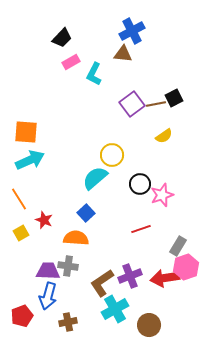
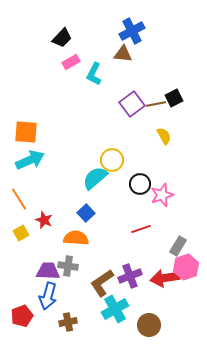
yellow semicircle: rotated 84 degrees counterclockwise
yellow circle: moved 5 px down
